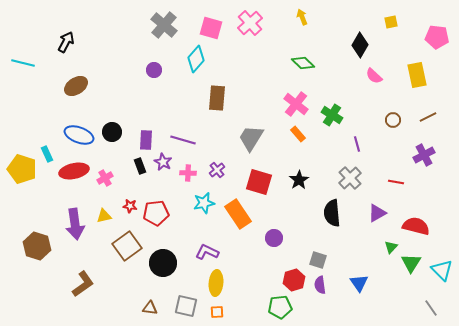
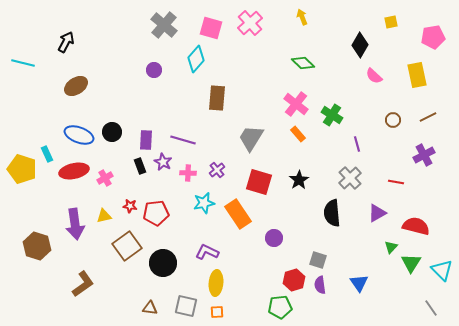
pink pentagon at (437, 37): moved 4 px left; rotated 15 degrees counterclockwise
